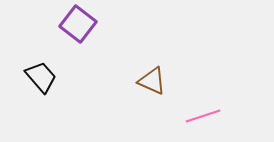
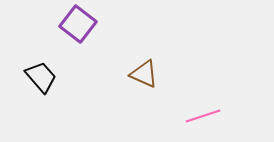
brown triangle: moved 8 px left, 7 px up
